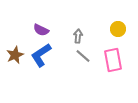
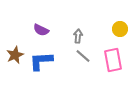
yellow circle: moved 2 px right
blue L-shape: moved 6 px down; rotated 30 degrees clockwise
